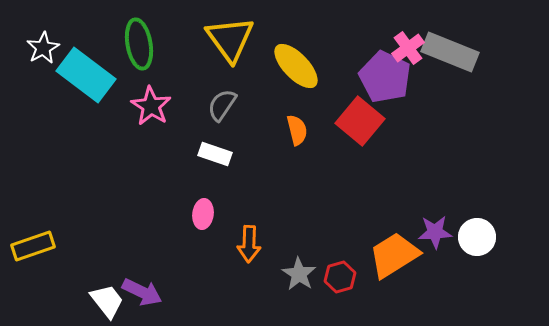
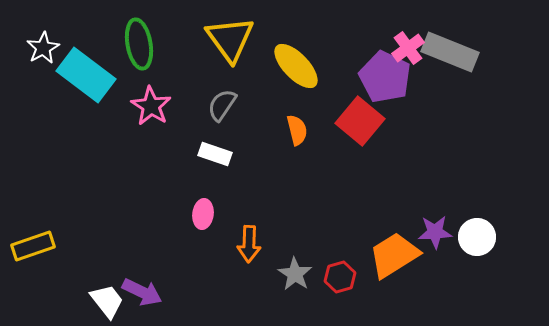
gray star: moved 4 px left
